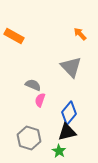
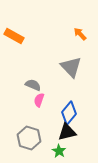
pink semicircle: moved 1 px left
